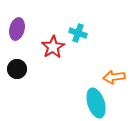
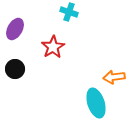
purple ellipse: moved 2 px left; rotated 15 degrees clockwise
cyan cross: moved 9 px left, 21 px up
black circle: moved 2 px left
